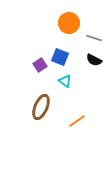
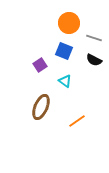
blue square: moved 4 px right, 6 px up
